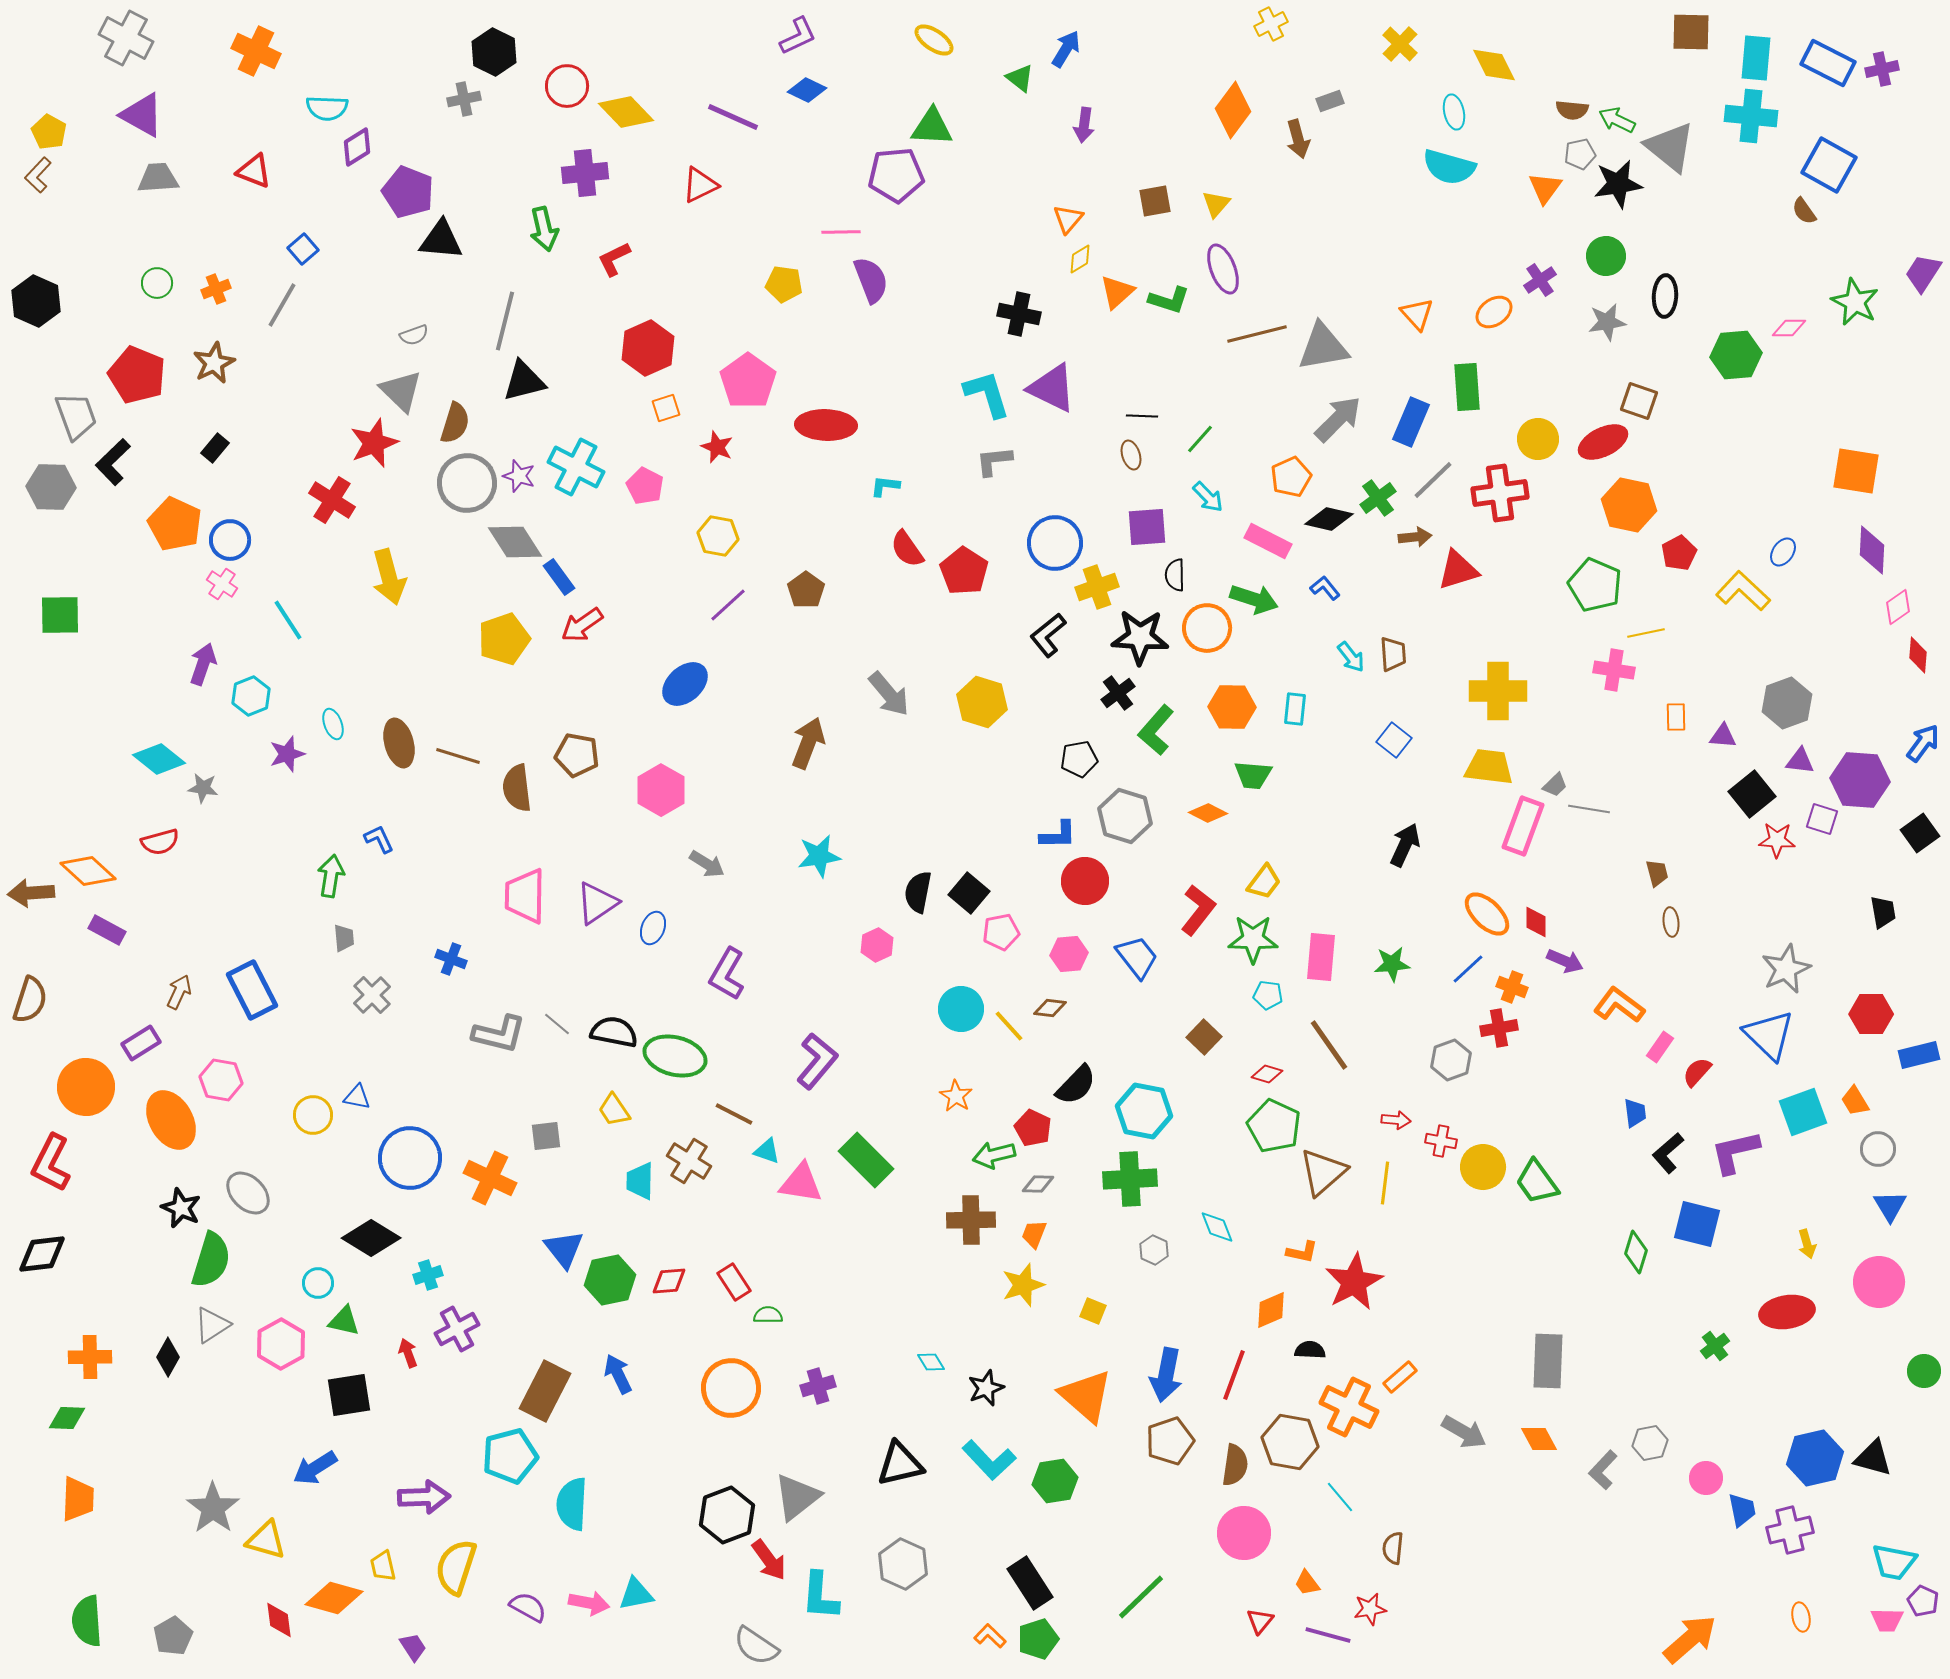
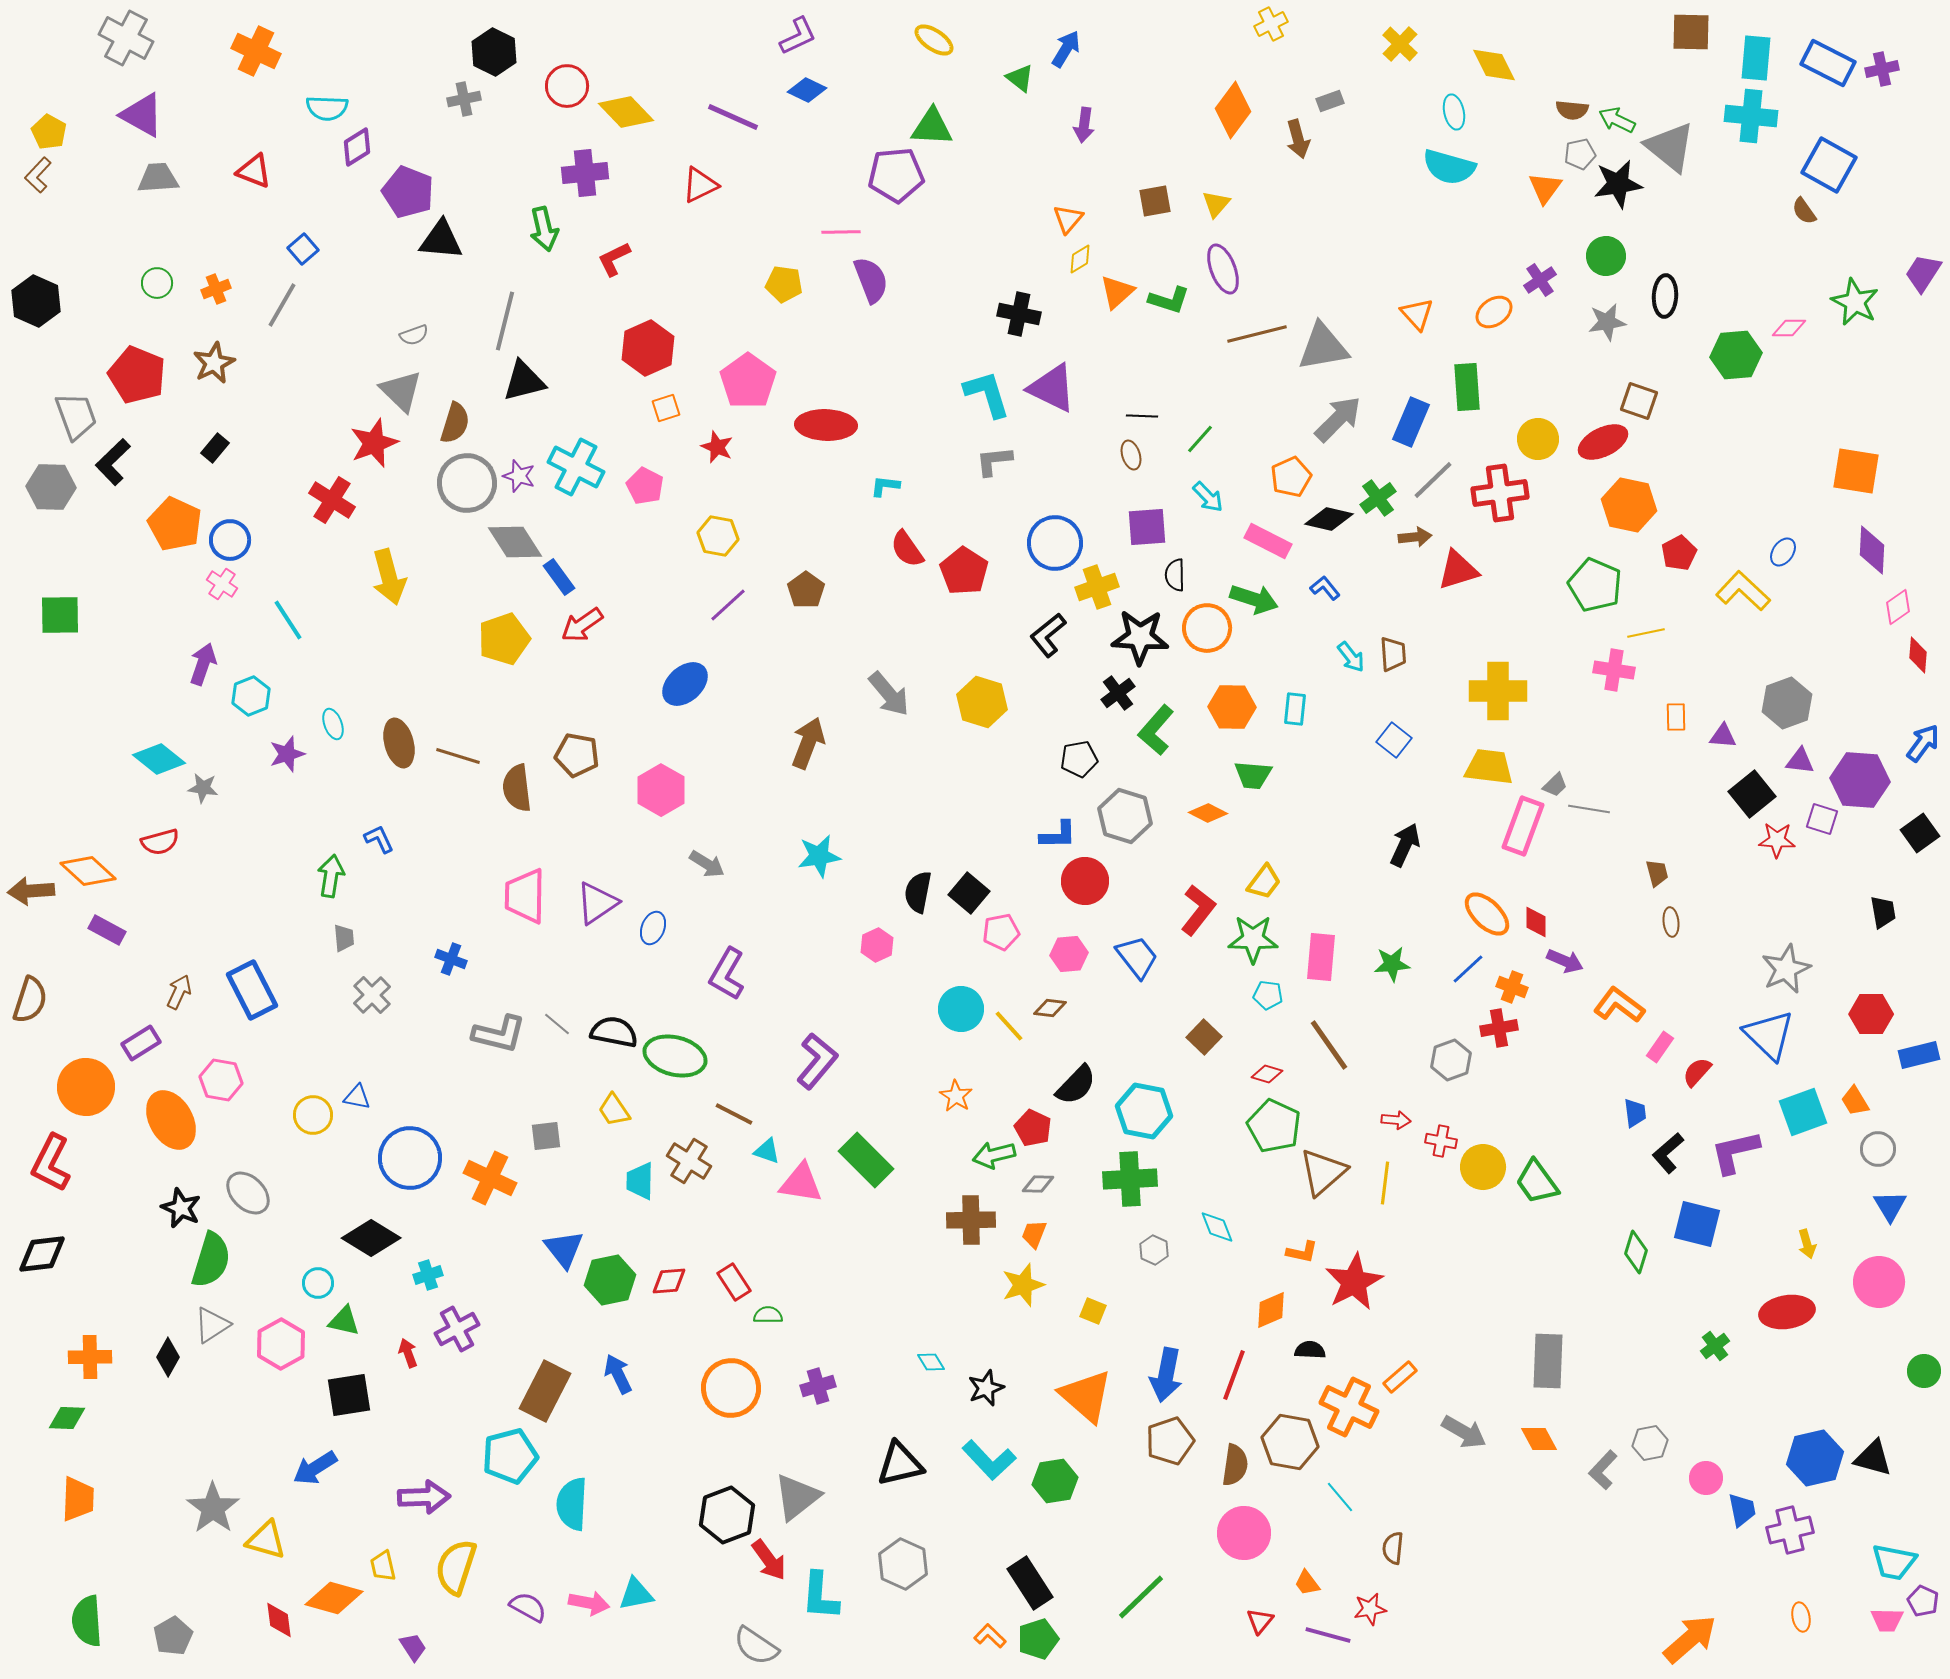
brown arrow at (31, 893): moved 2 px up
